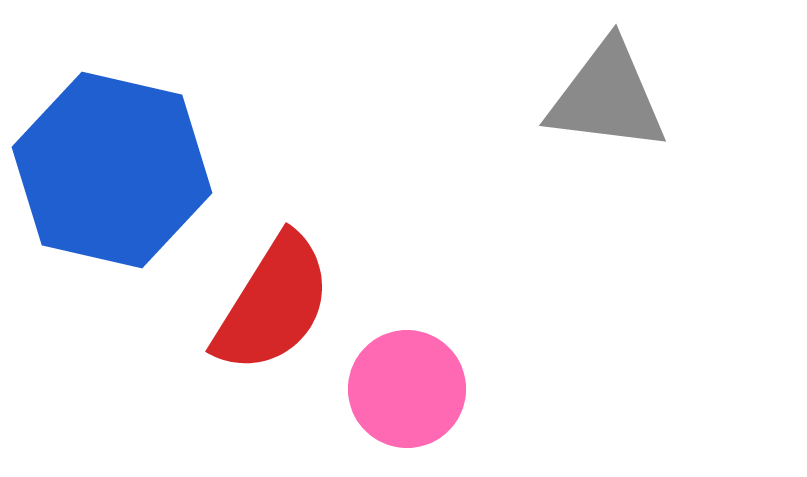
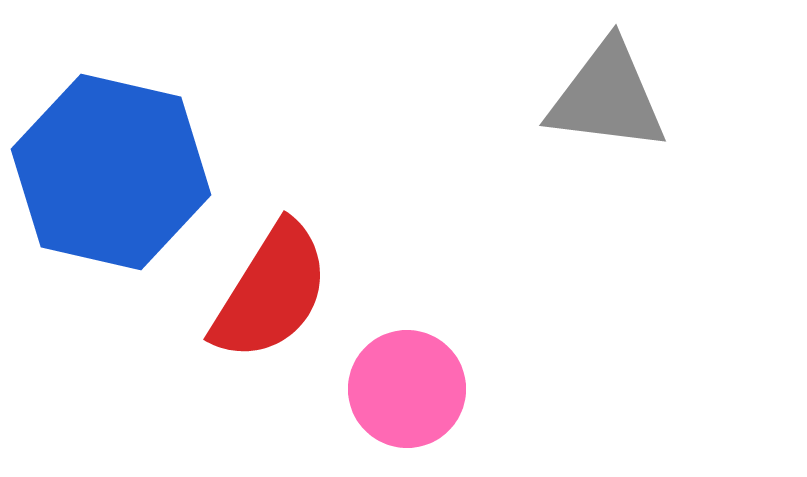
blue hexagon: moved 1 px left, 2 px down
red semicircle: moved 2 px left, 12 px up
